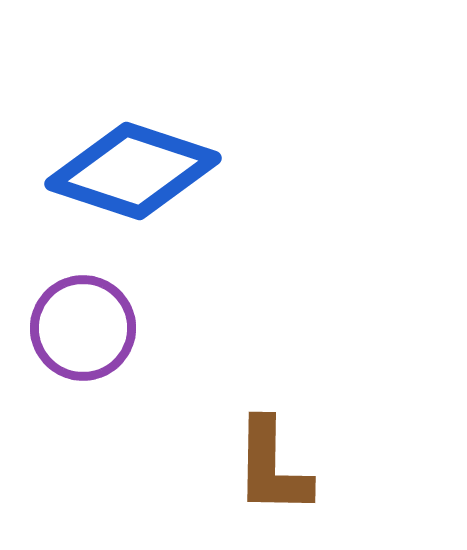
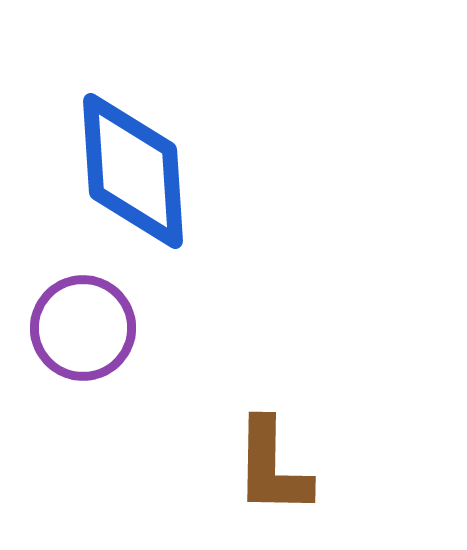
blue diamond: rotated 68 degrees clockwise
